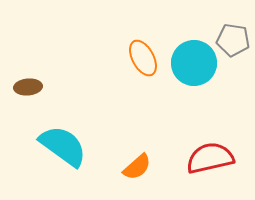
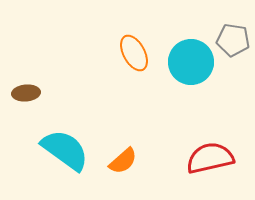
orange ellipse: moved 9 px left, 5 px up
cyan circle: moved 3 px left, 1 px up
brown ellipse: moved 2 px left, 6 px down
cyan semicircle: moved 2 px right, 4 px down
orange semicircle: moved 14 px left, 6 px up
